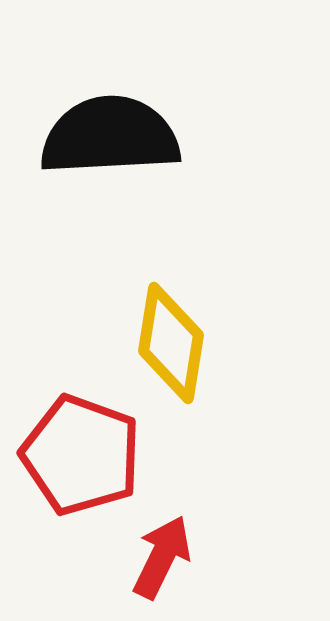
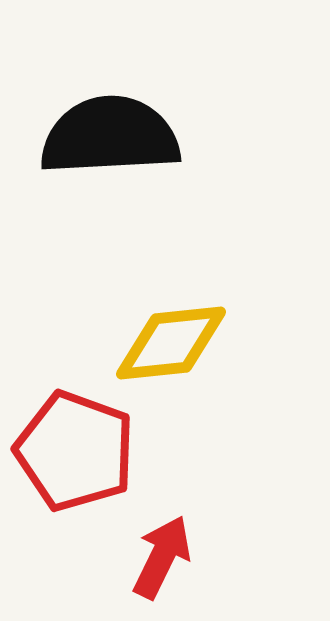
yellow diamond: rotated 75 degrees clockwise
red pentagon: moved 6 px left, 4 px up
